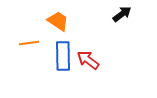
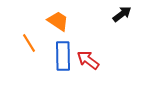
orange line: rotated 66 degrees clockwise
